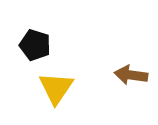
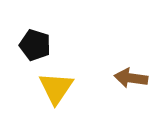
brown arrow: moved 3 px down
